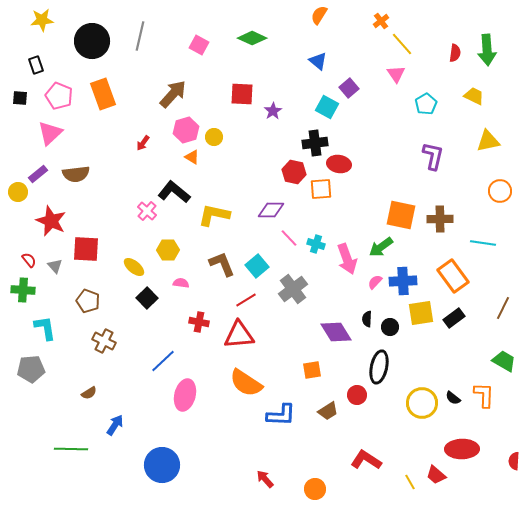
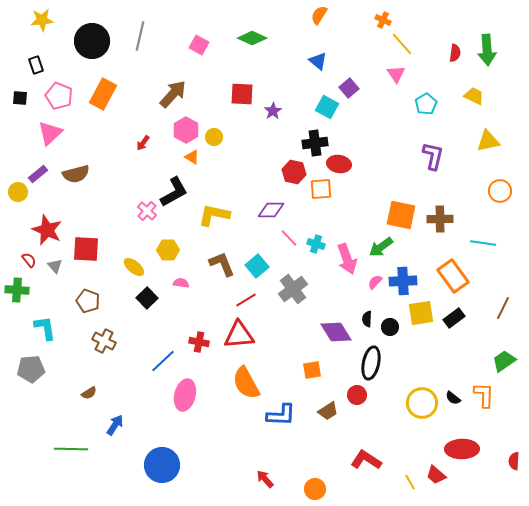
orange cross at (381, 21): moved 2 px right, 1 px up; rotated 28 degrees counterclockwise
orange rectangle at (103, 94): rotated 48 degrees clockwise
pink hexagon at (186, 130): rotated 15 degrees counterclockwise
brown semicircle at (76, 174): rotated 8 degrees counterclockwise
black L-shape at (174, 192): rotated 112 degrees clockwise
red star at (51, 221): moved 4 px left, 9 px down
green cross at (23, 290): moved 6 px left
red cross at (199, 322): moved 20 px down
green trapezoid at (504, 361): rotated 65 degrees counterclockwise
black ellipse at (379, 367): moved 8 px left, 4 px up
orange semicircle at (246, 383): rotated 28 degrees clockwise
